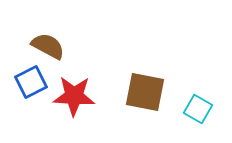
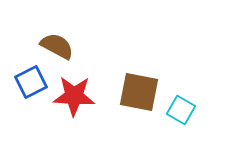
brown semicircle: moved 9 px right
brown square: moved 6 px left
cyan square: moved 17 px left, 1 px down
